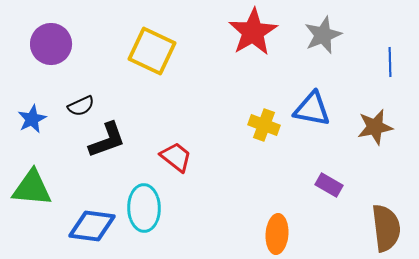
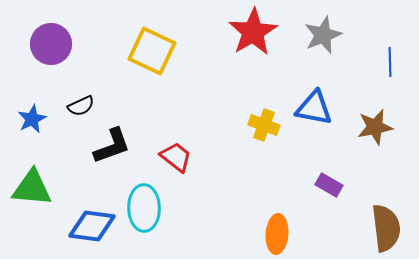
blue triangle: moved 2 px right, 1 px up
black L-shape: moved 5 px right, 6 px down
